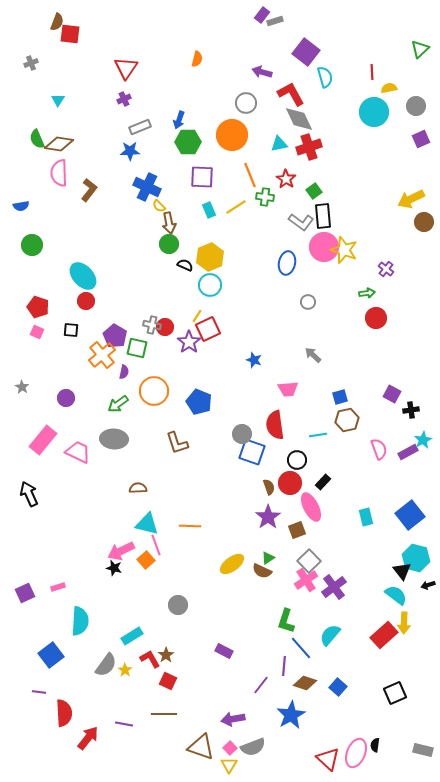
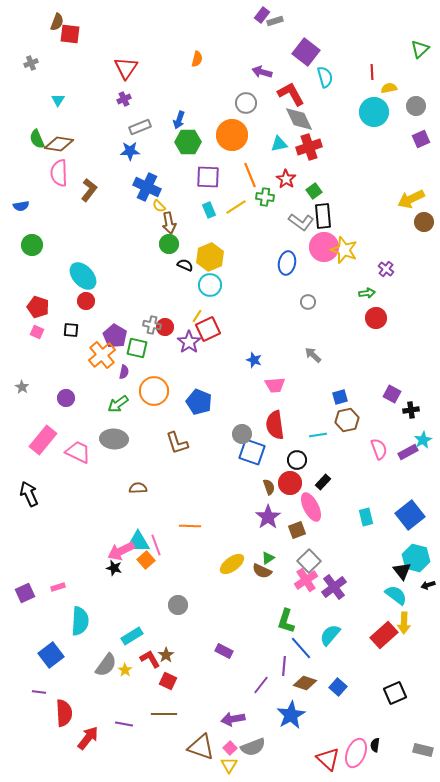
purple square at (202, 177): moved 6 px right
pink trapezoid at (288, 389): moved 13 px left, 4 px up
cyan triangle at (147, 524): moved 9 px left, 18 px down; rotated 15 degrees counterclockwise
